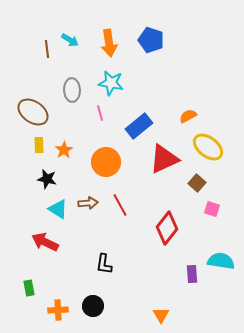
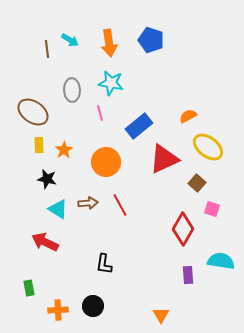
red diamond: moved 16 px right, 1 px down; rotated 8 degrees counterclockwise
purple rectangle: moved 4 px left, 1 px down
